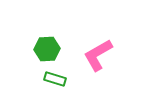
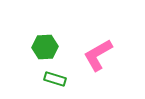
green hexagon: moved 2 px left, 2 px up
